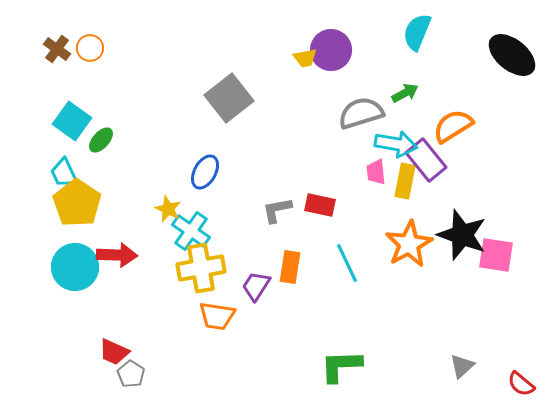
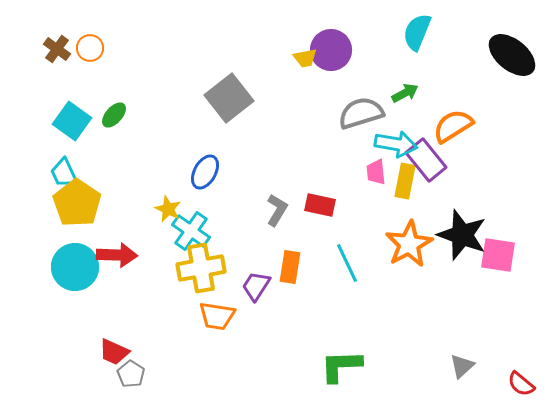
green ellipse: moved 13 px right, 25 px up
gray L-shape: rotated 132 degrees clockwise
pink square: moved 2 px right
